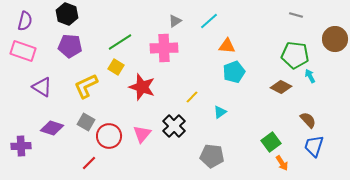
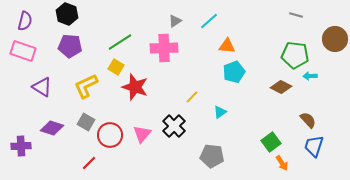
cyan arrow: rotated 64 degrees counterclockwise
red star: moved 7 px left
red circle: moved 1 px right, 1 px up
